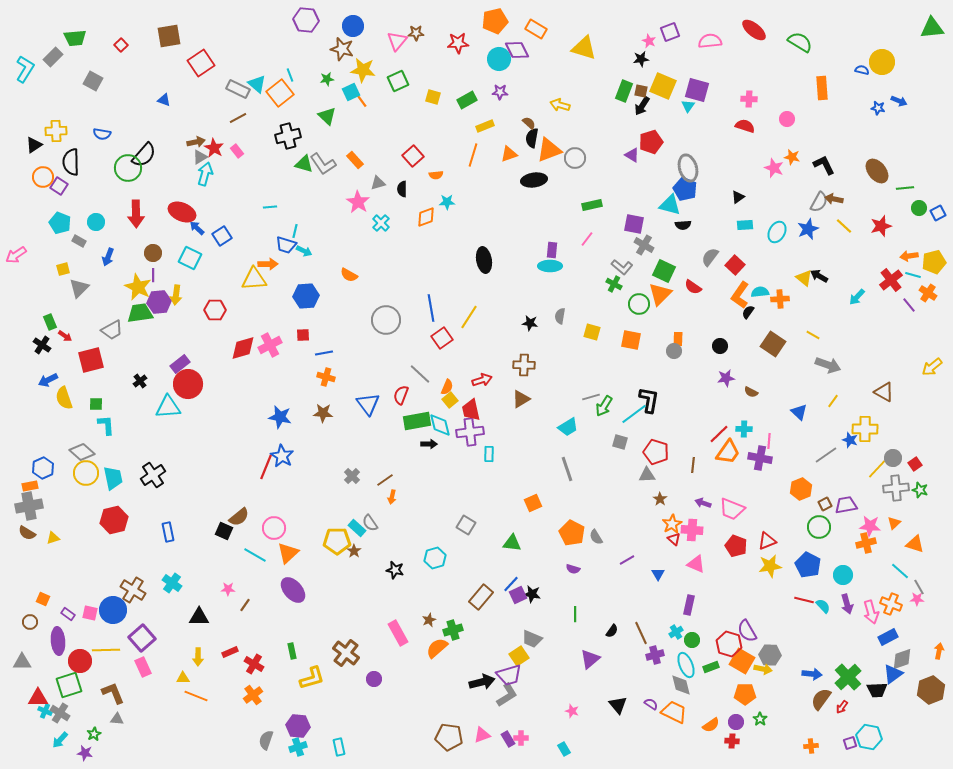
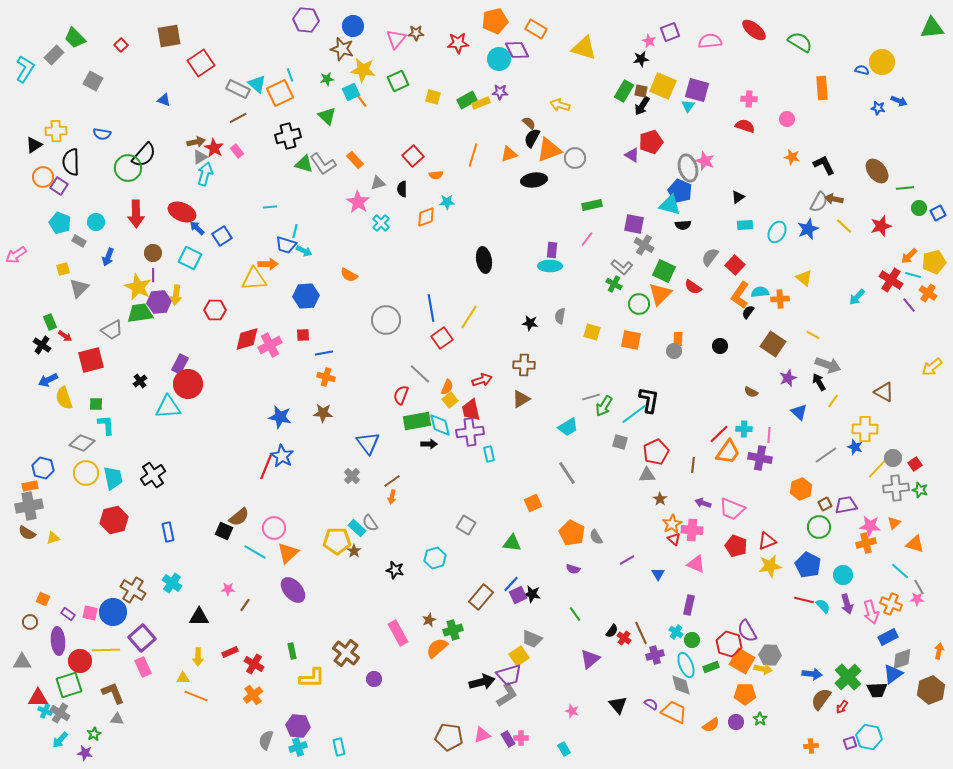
green trapezoid at (75, 38): rotated 50 degrees clockwise
pink triangle at (397, 41): moved 1 px left, 2 px up
gray rectangle at (53, 57): moved 1 px right, 2 px up
green rectangle at (624, 91): rotated 10 degrees clockwise
orange square at (280, 93): rotated 12 degrees clockwise
yellow rectangle at (485, 126): moved 4 px left, 23 px up
black semicircle at (532, 138): rotated 18 degrees clockwise
pink star at (774, 168): moved 69 px left, 7 px up
blue pentagon at (685, 189): moved 5 px left, 2 px down
orange arrow at (909, 256): rotated 36 degrees counterclockwise
black arrow at (819, 276): moved 106 px down; rotated 30 degrees clockwise
red cross at (891, 280): rotated 20 degrees counterclockwise
red diamond at (243, 348): moved 4 px right, 9 px up
purple rectangle at (180, 364): rotated 24 degrees counterclockwise
purple star at (726, 378): moved 62 px right; rotated 12 degrees counterclockwise
blue triangle at (368, 404): moved 39 px down
blue star at (850, 440): moved 5 px right, 7 px down
pink line at (769, 441): moved 6 px up
gray diamond at (82, 452): moved 9 px up; rotated 20 degrees counterclockwise
red pentagon at (656, 452): rotated 30 degrees clockwise
cyan rectangle at (489, 454): rotated 14 degrees counterclockwise
blue hexagon at (43, 468): rotated 20 degrees counterclockwise
gray line at (567, 469): moved 4 px down; rotated 15 degrees counterclockwise
brown line at (385, 480): moved 7 px right, 1 px down
cyan line at (255, 555): moved 3 px up
blue circle at (113, 610): moved 2 px down
green line at (575, 614): rotated 35 degrees counterclockwise
cyan cross at (676, 632): rotated 24 degrees counterclockwise
yellow L-shape at (312, 678): rotated 16 degrees clockwise
red cross at (732, 741): moved 108 px left, 103 px up; rotated 32 degrees clockwise
